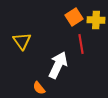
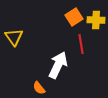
yellow triangle: moved 8 px left, 4 px up
